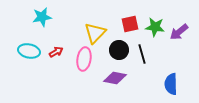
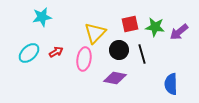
cyan ellipse: moved 2 px down; rotated 55 degrees counterclockwise
